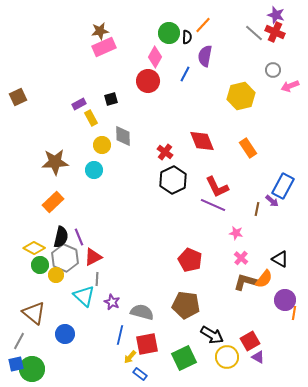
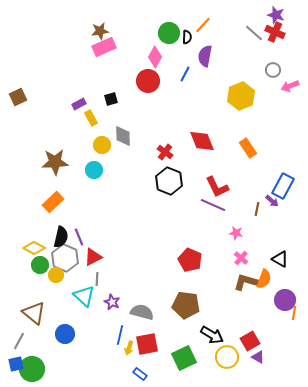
yellow hexagon at (241, 96): rotated 8 degrees counterclockwise
black hexagon at (173, 180): moved 4 px left, 1 px down; rotated 12 degrees counterclockwise
orange semicircle at (264, 279): rotated 18 degrees counterclockwise
yellow arrow at (130, 357): moved 1 px left, 9 px up; rotated 24 degrees counterclockwise
